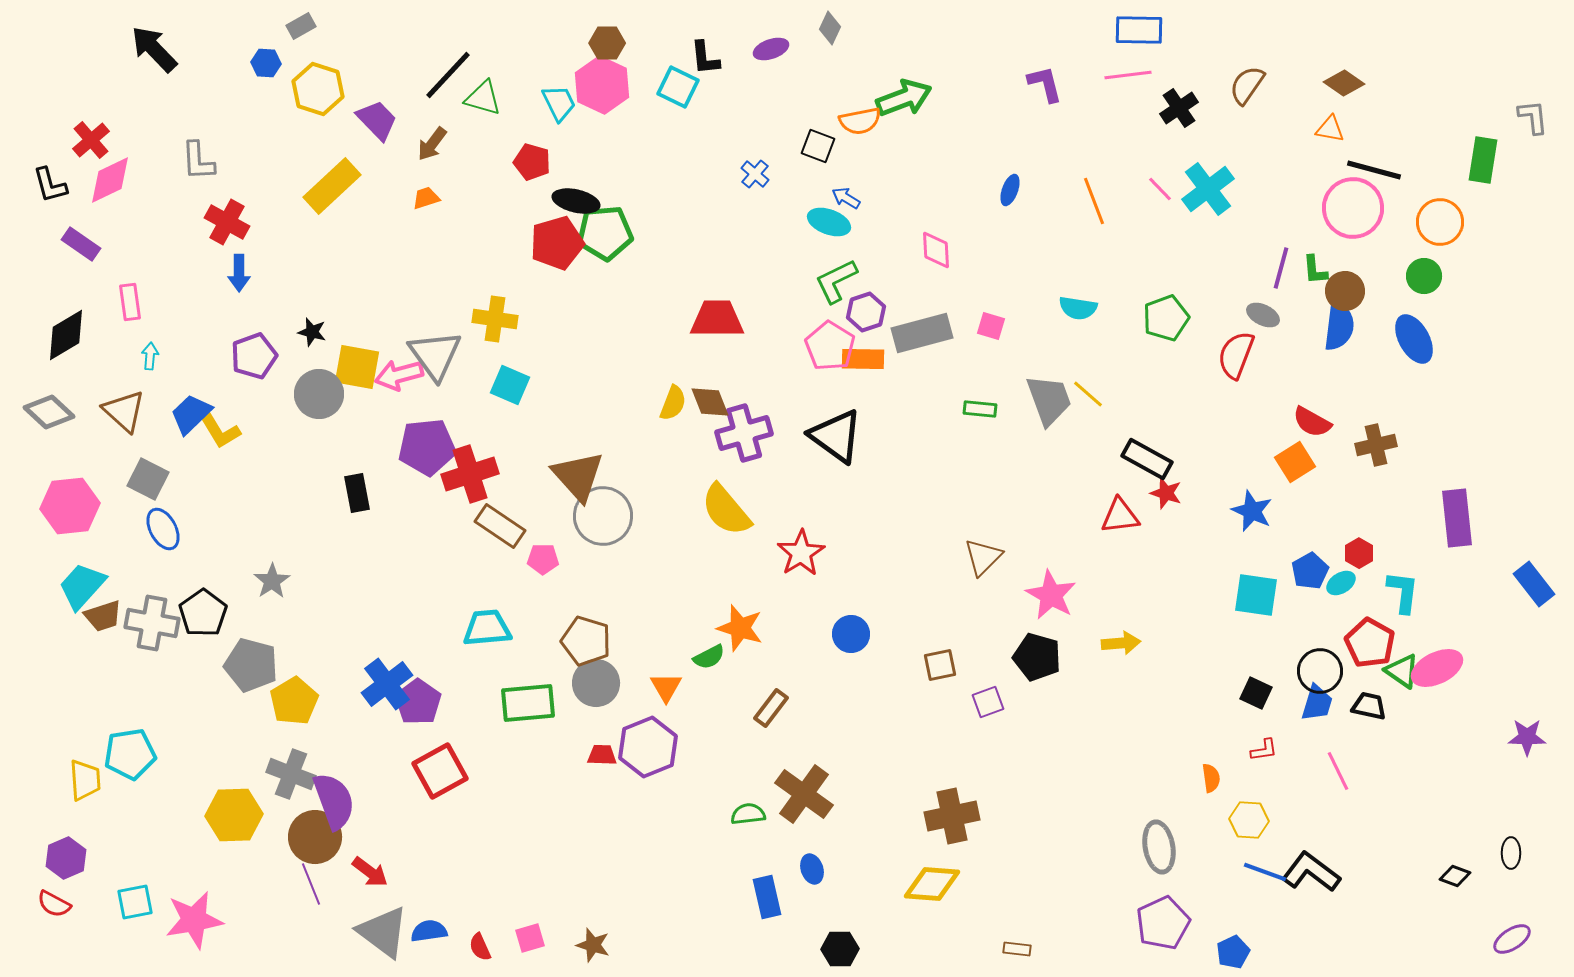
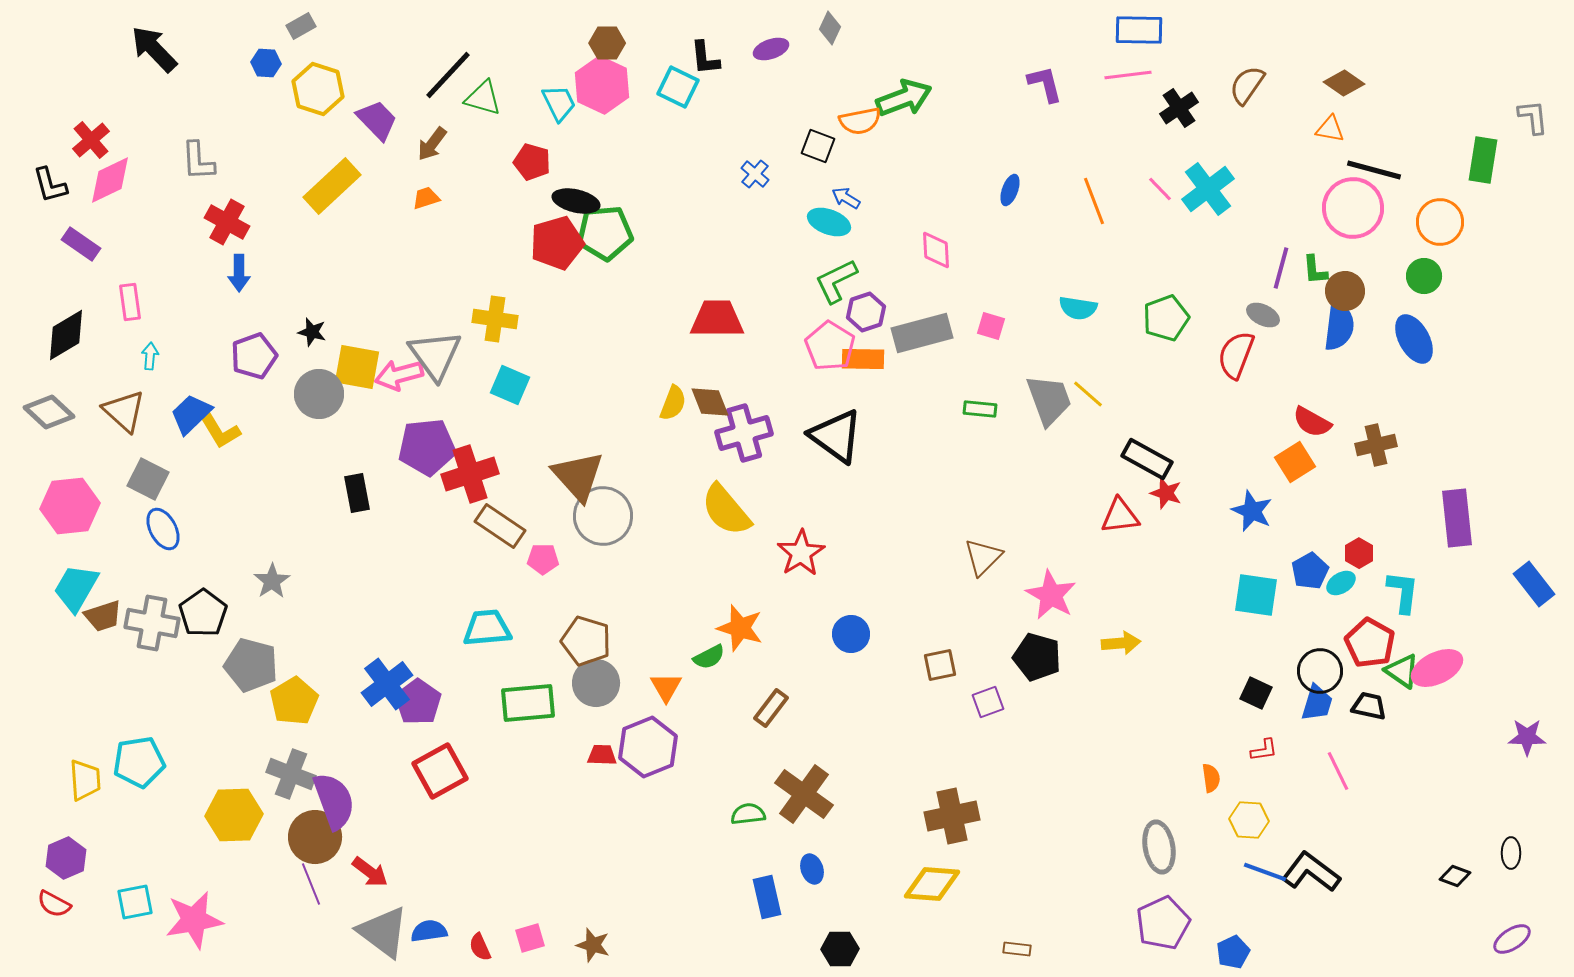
cyan trapezoid at (82, 586): moved 6 px left, 2 px down; rotated 12 degrees counterclockwise
cyan pentagon at (130, 754): moved 9 px right, 8 px down
